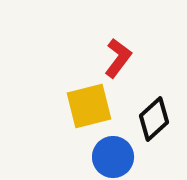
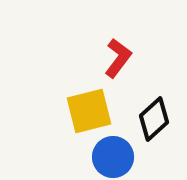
yellow square: moved 5 px down
